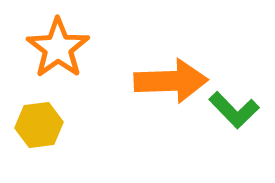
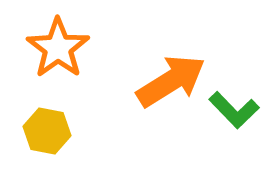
orange arrow: rotated 30 degrees counterclockwise
yellow hexagon: moved 8 px right, 6 px down; rotated 18 degrees clockwise
